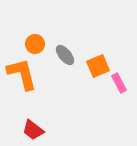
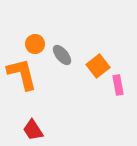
gray ellipse: moved 3 px left
orange square: rotated 15 degrees counterclockwise
pink rectangle: moved 1 px left, 2 px down; rotated 18 degrees clockwise
red trapezoid: rotated 20 degrees clockwise
